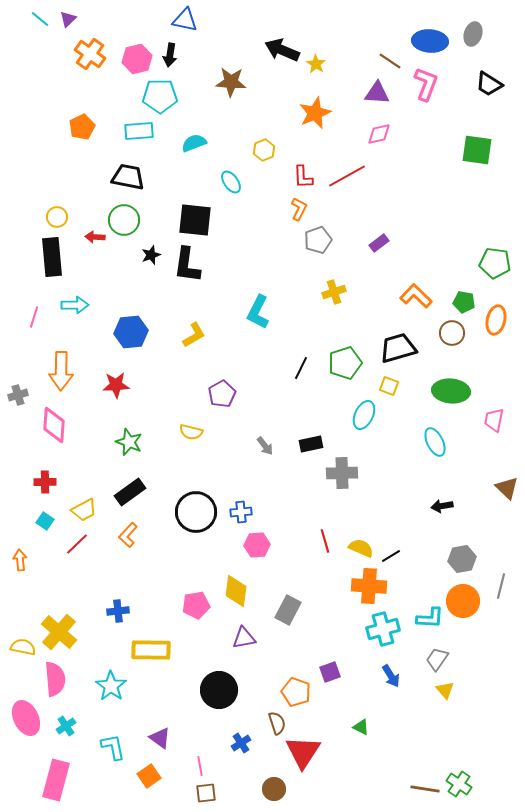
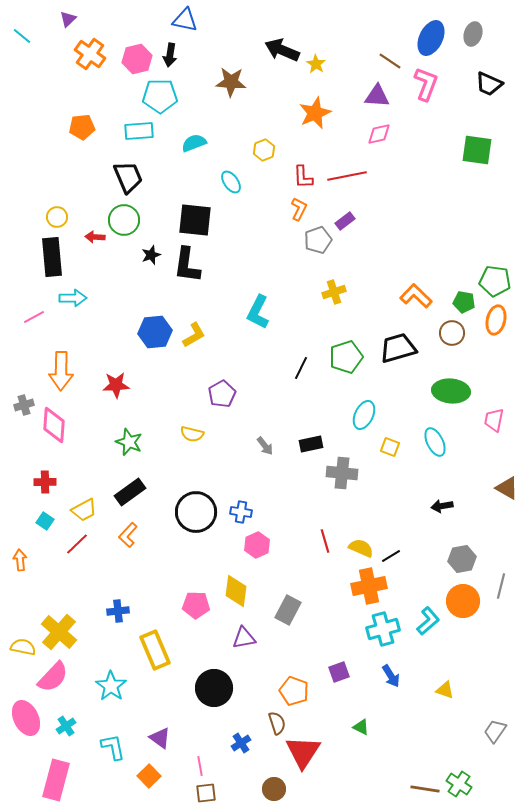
cyan line at (40, 19): moved 18 px left, 17 px down
blue ellipse at (430, 41): moved 1 px right, 3 px up; rotated 68 degrees counterclockwise
black trapezoid at (489, 84): rotated 8 degrees counterclockwise
purple triangle at (377, 93): moved 3 px down
orange pentagon at (82, 127): rotated 20 degrees clockwise
red line at (347, 176): rotated 18 degrees clockwise
black trapezoid at (128, 177): rotated 56 degrees clockwise
purple rectangle at (379, 243): moved 34 px left, 22 px up
green pentagon at (495, 263): moved 18 px down
cyan arrow at (75, 305): moved 2 px left, 7 px up
pink line at (34, 317): rotated 45 degrees clockwise
blue hexagon at (131, 332): moved 24 px right
green pentagon at (345, 363): moved 1 px right, 6 px up
yellow square at (389, 386): moved 1 px right, 61 px down
gray cross at (18, 395): moved 6 px right, 10 px down
yellow semicircle at (191, 432): moved 1 px right, 2 px down
gray cross at (342, 473): rotated 8 degrees clockwise
brown triangle at (507, 488): rotated 15 degrees counterclockwise
blue cross at (241, 512): rotated 15 degrees clockwise
pink hexagon at (257, 545): rotated 20 degrees counterclockwise
orange cross at (369, 586): rotated 16 degrees counterclockwise
pink pentagon at (196, 605): rotated 12 degrees clockwise
cyan L-shape at (430, 618): moved 2 px left, 3 px down; rotated 44 degrees counterclockwise
yellow rectangle at (151, 650): moved 4 px right; rotated 66 degrees clockwise
gray trapezoid at (437, 659): moved 58 px right, 72 px down
purple square at (330, 672): moved 9 px right
pink semicircle at (55, 679): moved 2 px left, 2 px up; rotated 48 degrees clockwise
black circle at (219, 690): moved 5 px left, 2 px up
yellow triangle at (445, 690): rotated 30 degrees counterclockwise
orange pentagon at (296, 692): moved 2 px left, 1 px up
orange square at (149, 776): rotated 10 degrees counterclockwise
